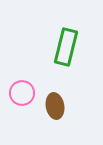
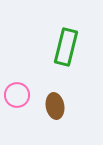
pink circle: moved 5 px left, 2 px down
